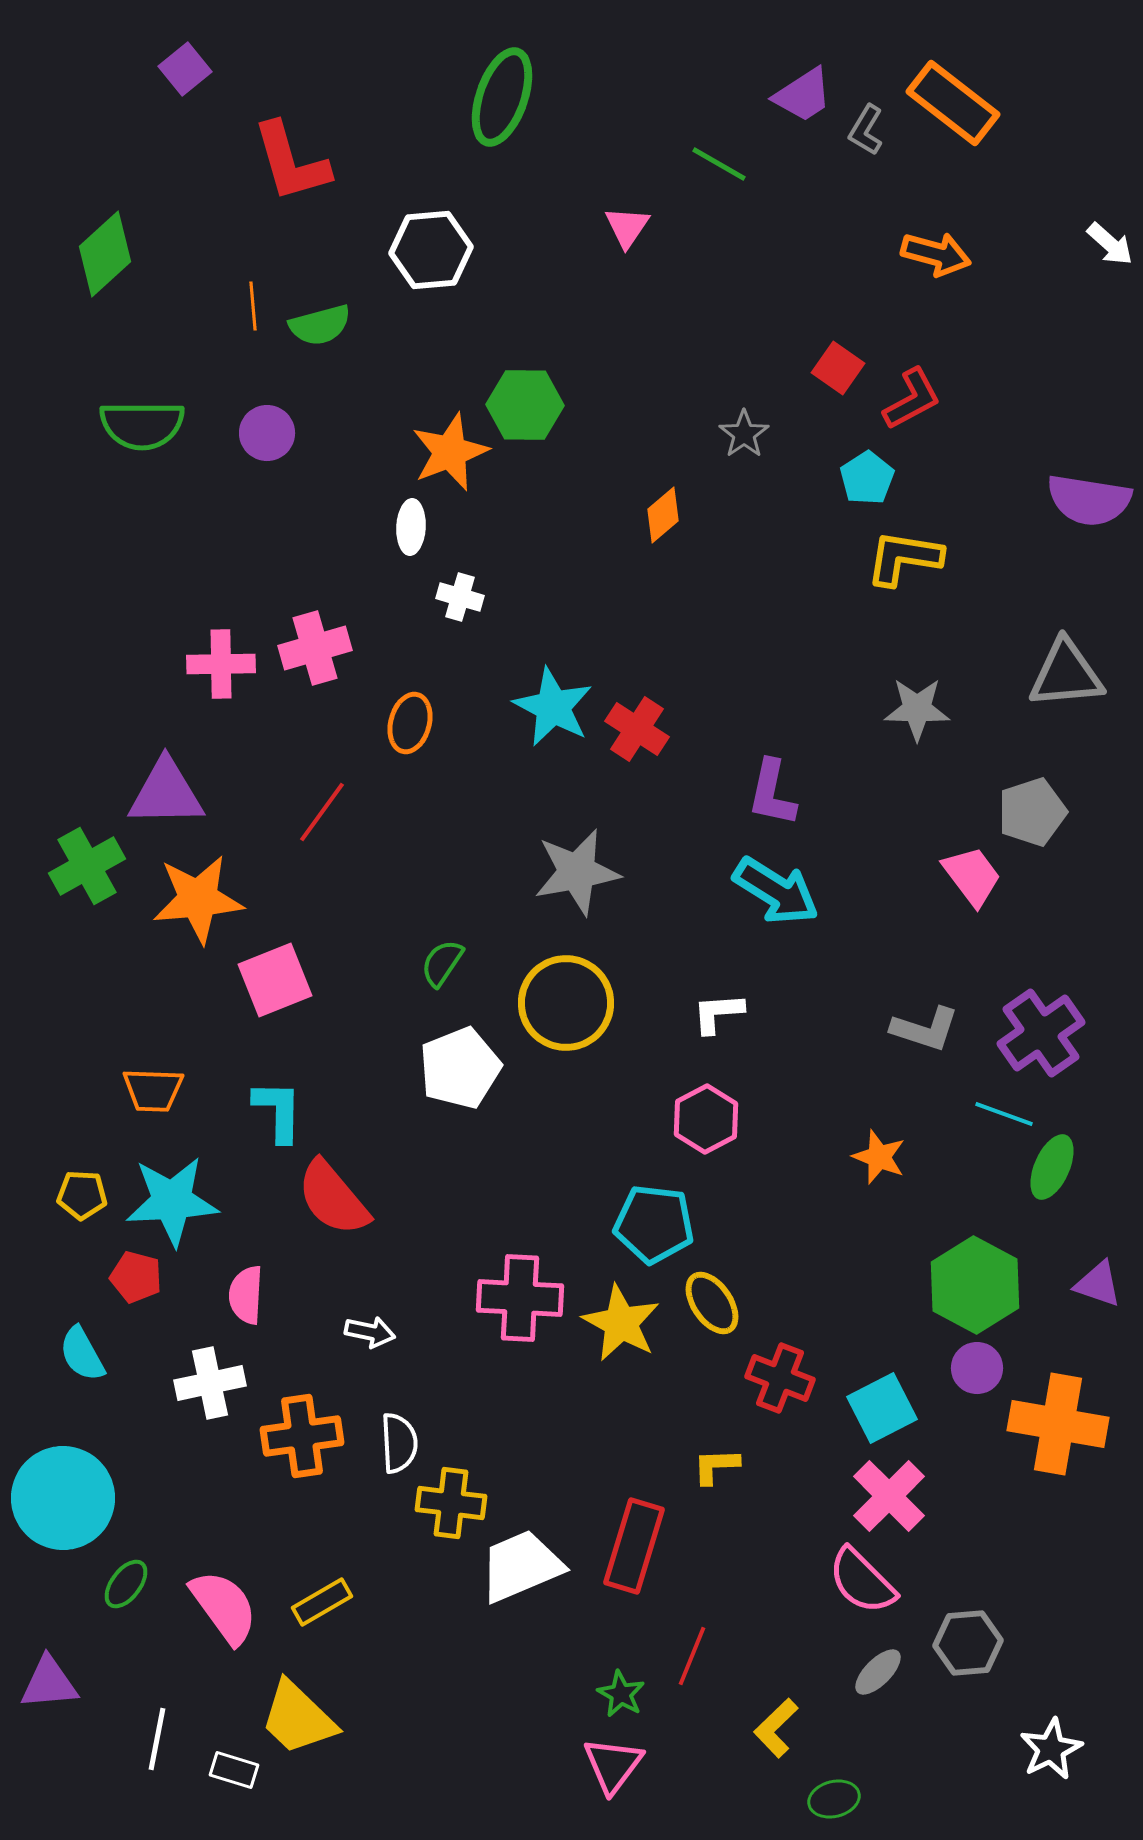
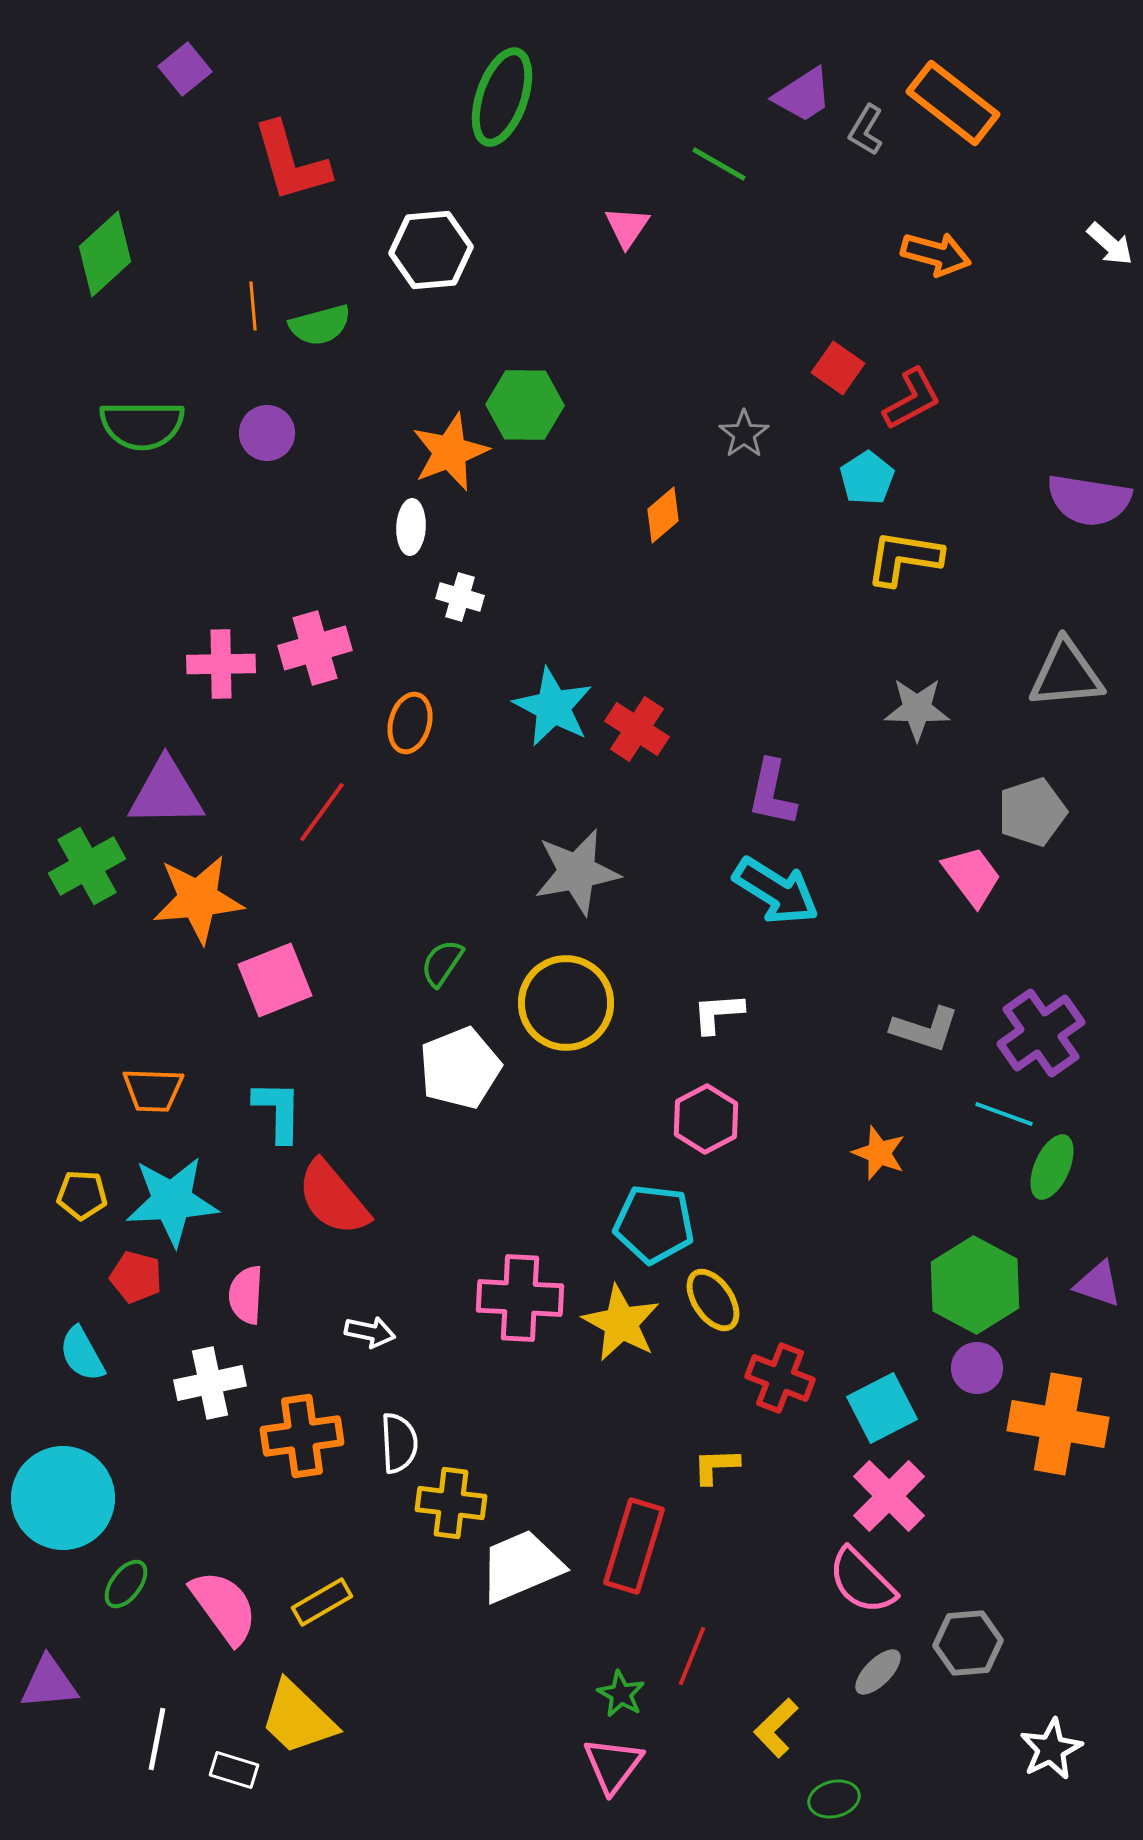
orange star at (879, 1157): moved 4 px up
yellow ellipse at (712, 1303): moved 1 px right, 3 px up
